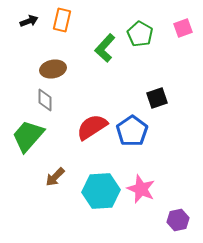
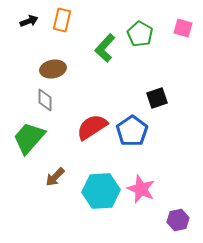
pink square: rotated 36 degrees clockwise
green trapezoid: moved 1 px right, 2 px down
